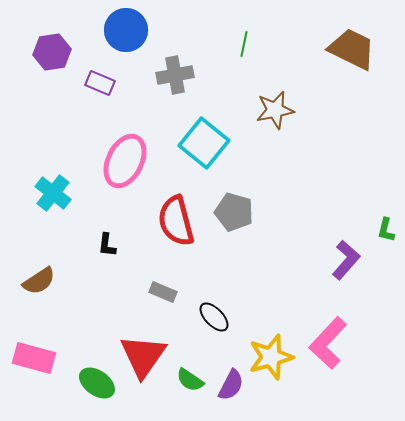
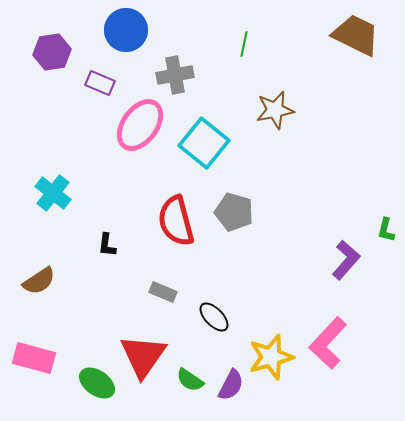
brown trapezoid: moved 4 px right, 14 px up
pink ellipse: moved 15 px right, 36 px up; rotated 10 degrees clockwise
